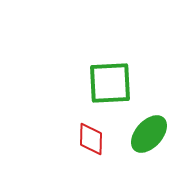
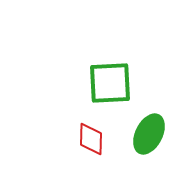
green ellipse: rotated 15 degrees counterclockwise
